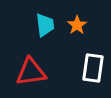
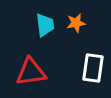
orange star: moved 1 px left, 2 px up; rotated 24 degrees clockwise
